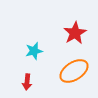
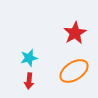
cyan star: moved 5 px left, 7 px down
red arrow: moved 2 px right, 1 px up
